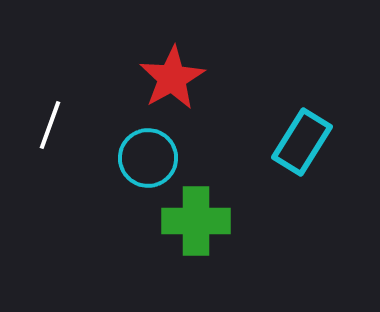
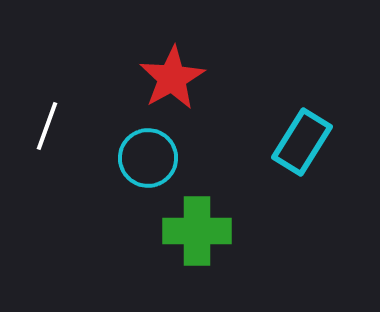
white line: moved 3 px left, 1 px down
green cross: moved 1 px right, 10 px down
